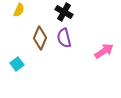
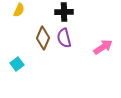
black cross: rotated 30 degrees counterclockwise
brown diamond: moved 3 px right
pink arrow: moved 1 px left, 4 px up
